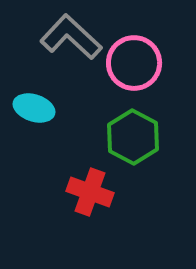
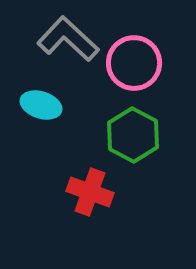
gray L-shape: moved 3 px left, 2 px down
cyan ellipse: moved 7 px right, 3 px up
green hexagon: moved 2 px up
